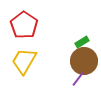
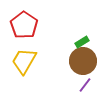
brown circle: moved 1 px left
purple line: moved 7 px right, 6 px down
